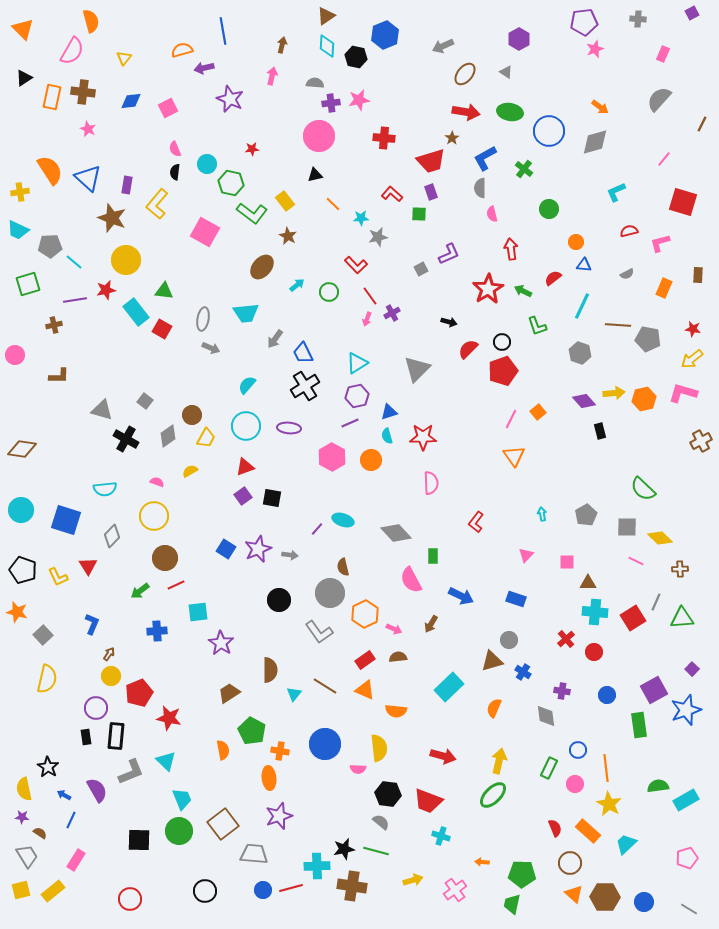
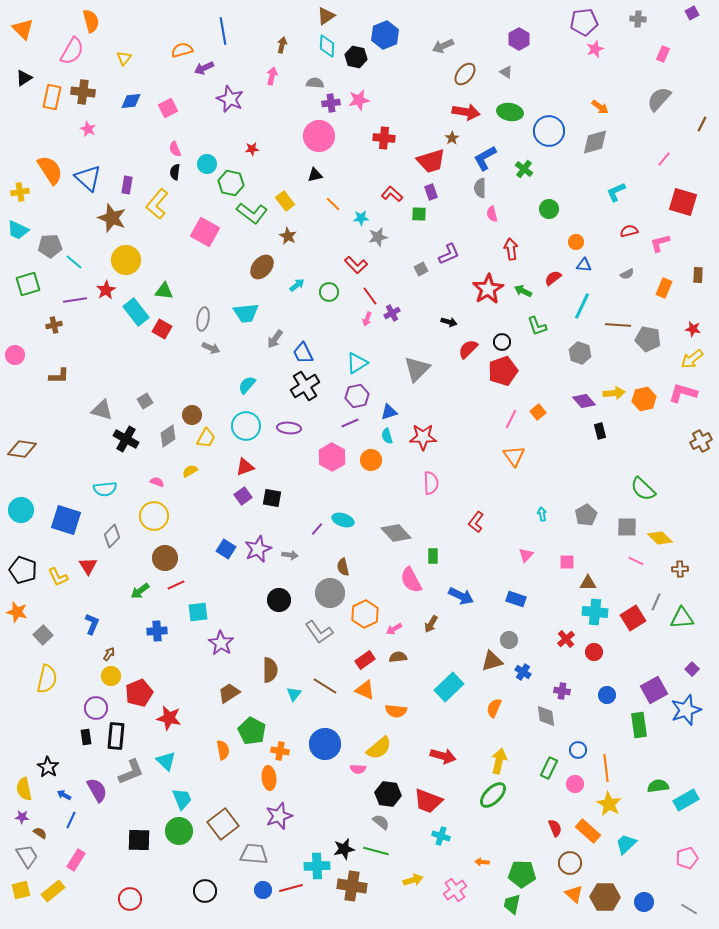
purple arrow at (204, 68): rotated 12 degrees counterclockwise
red star at (106, 290): rotated 18 degrees counterclockwise
gray square at (145, 401): rotated 21 degrees clockwise
pink arrow at (394, 629): rotated 126 degrees clockwise
yellow semicircle at (379, 748): rotated 56 degrees clockwise
